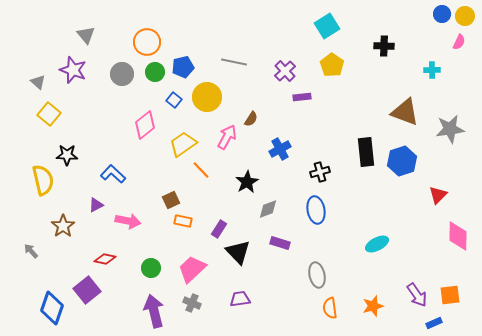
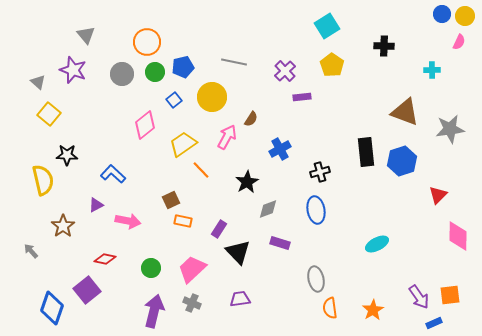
yellow circle at (207, 97): moved 5 px right
blue square at (174, 100): rotated 14 degrees clockwise
gray ellipse at (317, 275): moved 1 px left, 4 px down
purple arrow at (417, 295): moved 2 px right, 2 px down
orange star at (373, 306): moved 4 px down; rotated 15 degrees counterclockwise
purple arrow at (154, 311): rotated 28 degrees clockwise
